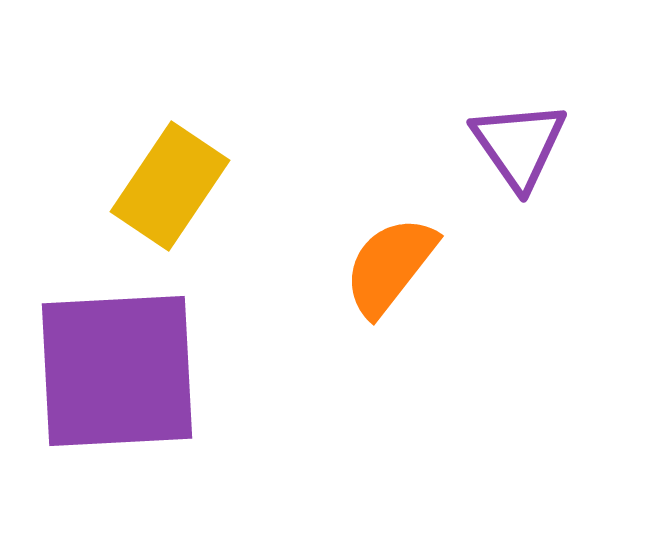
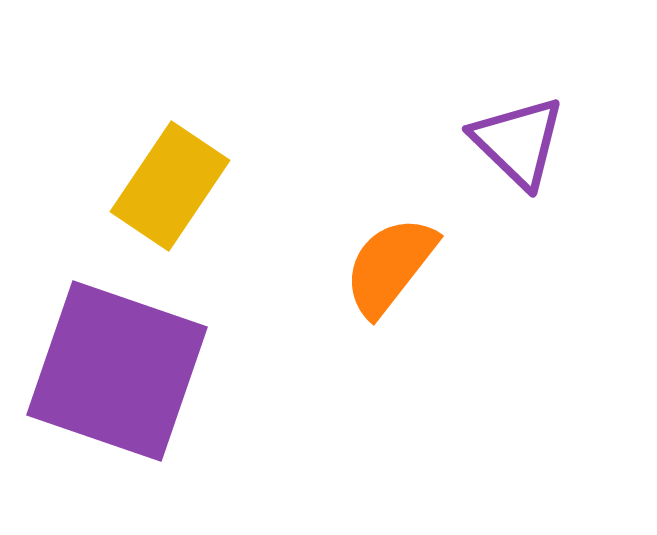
purple triangle: moved 1 px left, 3 px up; rotated 11 degrees counterclockwise
purple square: rotated 22 degrees clockwise
